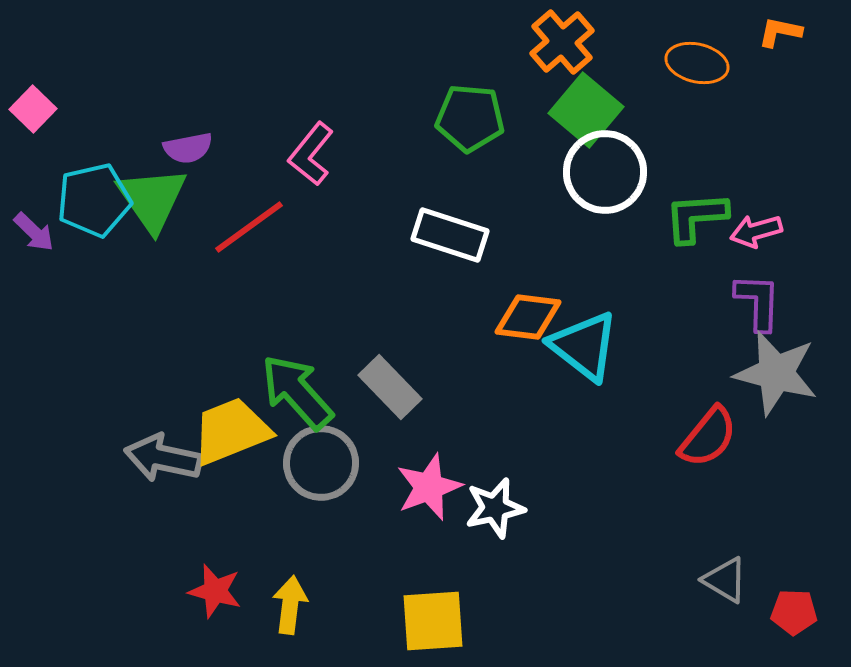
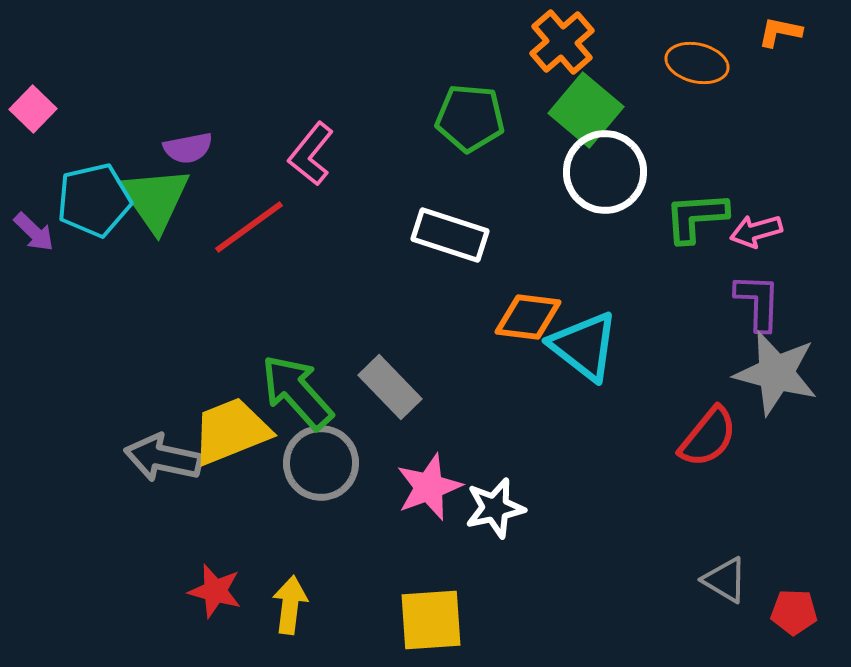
green triangle: moved 3 px right
yellow square: moved 2 px left, 1 px up
